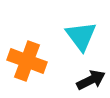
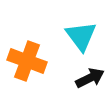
black arrow: moved 1 px left, 2 px up
